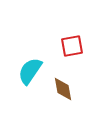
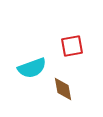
cyan semicircle: moved 2 px right, 3 px up; rotated 144 degrees counterclockwise
